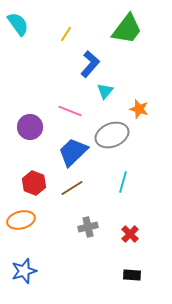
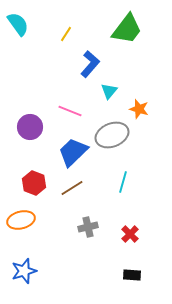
cyan triangle: moved 4 px right
